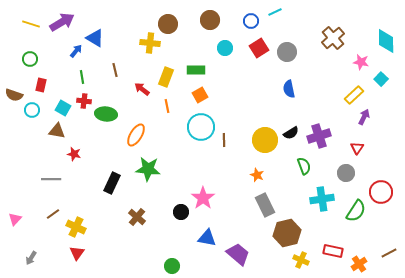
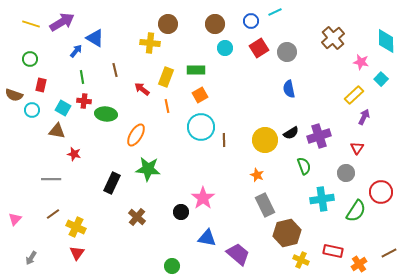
brown circle at (210, 20): moved 5 px right, 4 px down
